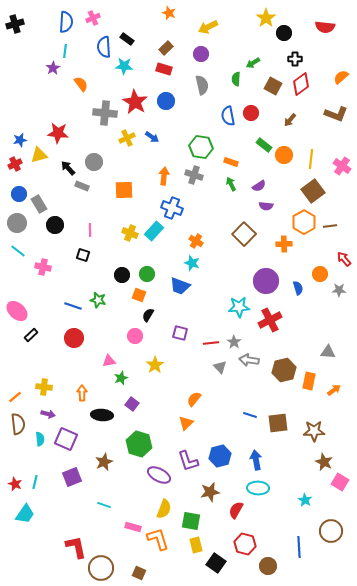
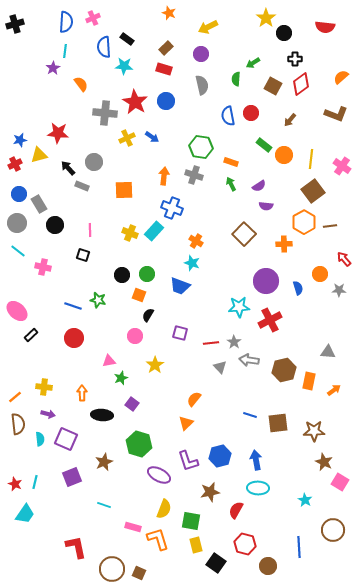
brown circle at (331, 531): moved 2 px right, 1 px up
brown circle at (101, 568): moved 11 px right, 1 px down
